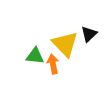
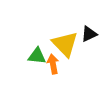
black triangle: rotated 18 degrees clockwise
green triangle: moved 2 px right
